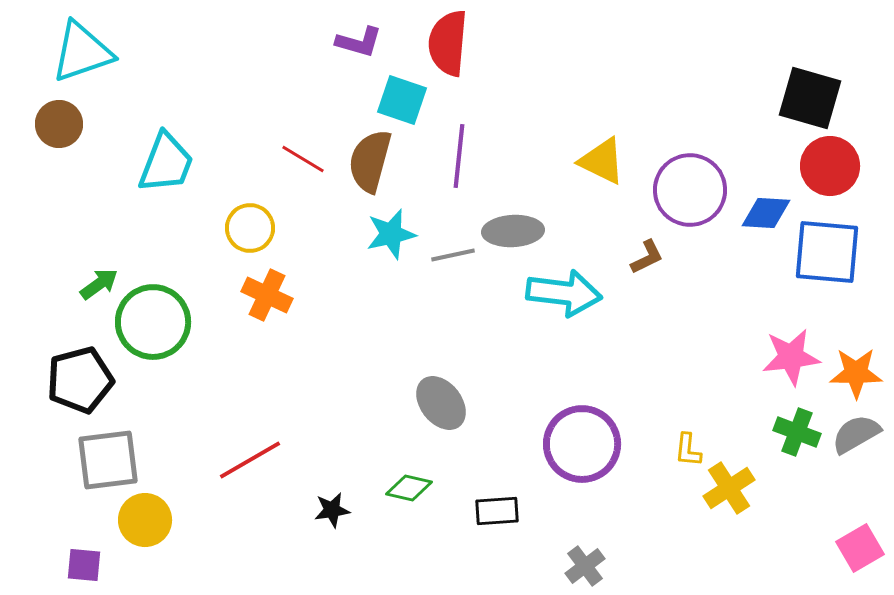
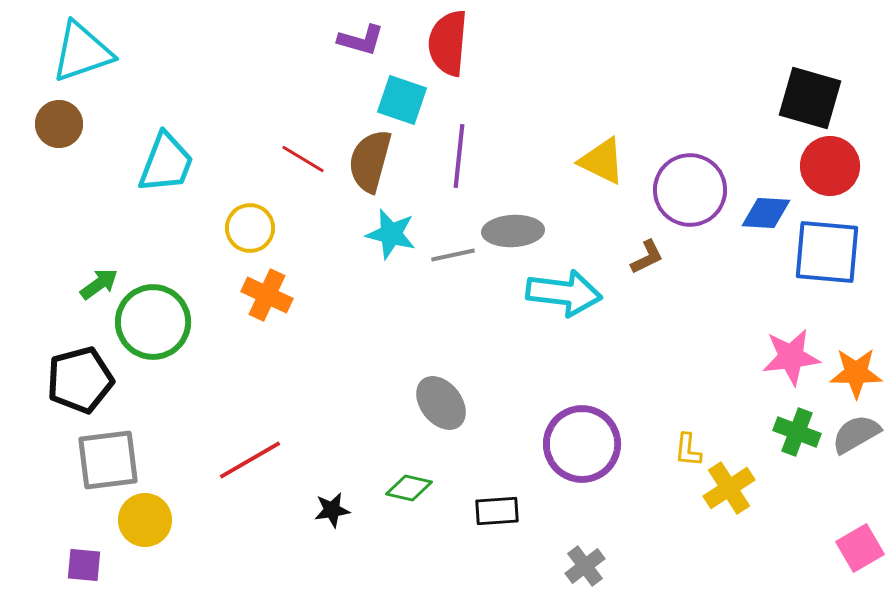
purple L-shape at (359, 42): moved 2 px right, 2 px up
cyan star at (391, 234): rotated 27 degrees clockwise
